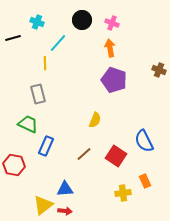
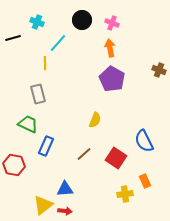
purple pentagon: moved 2 px left, 1 px up; rotated 10 degrees clockwise
red square: moved 2 px down
yellow cross: moved 2 px right, 1 px down
